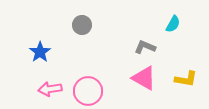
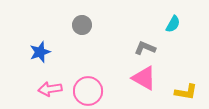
gray L-shape: moved 1 px down
blue star: rotated 15 degrees clockwise
yellow L-shape: moved 13 px down
